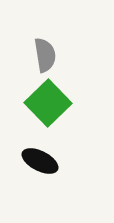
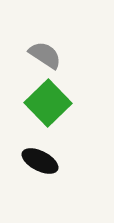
gray semicircle: rotated 48 degrees counterclockwise
